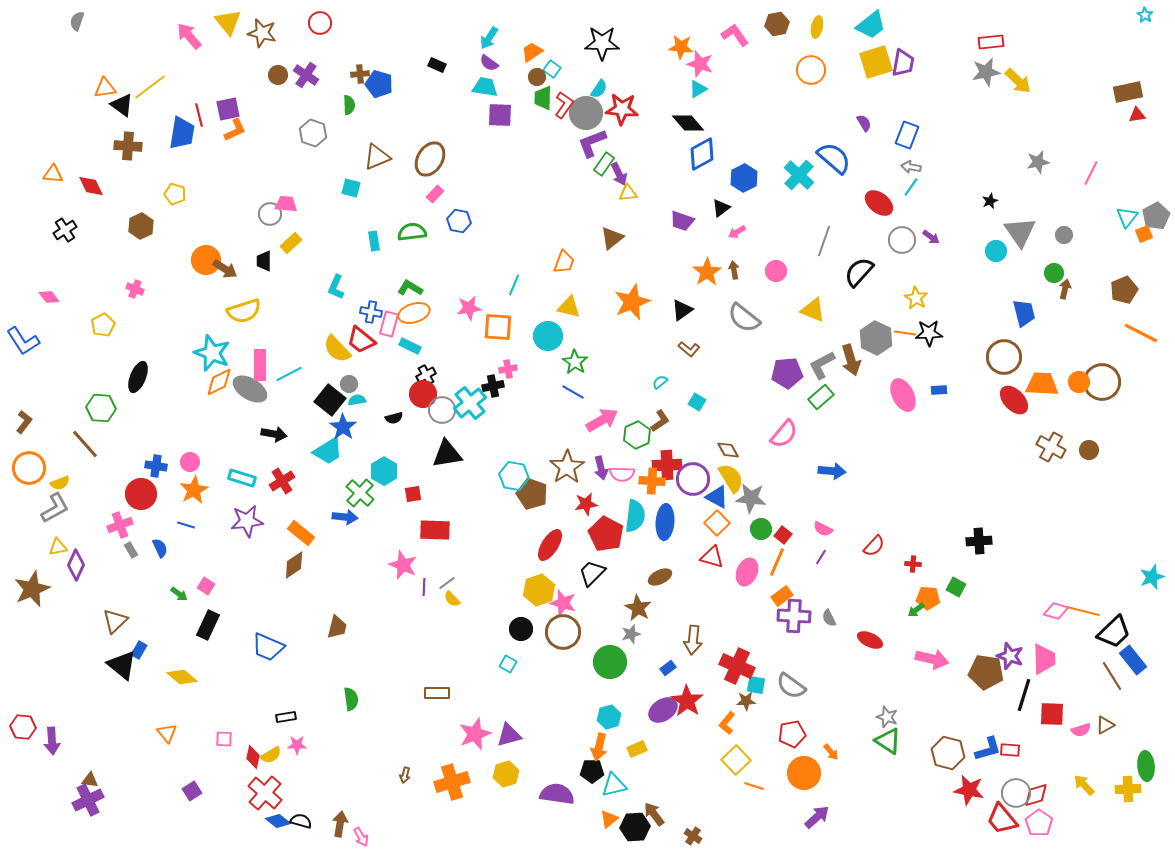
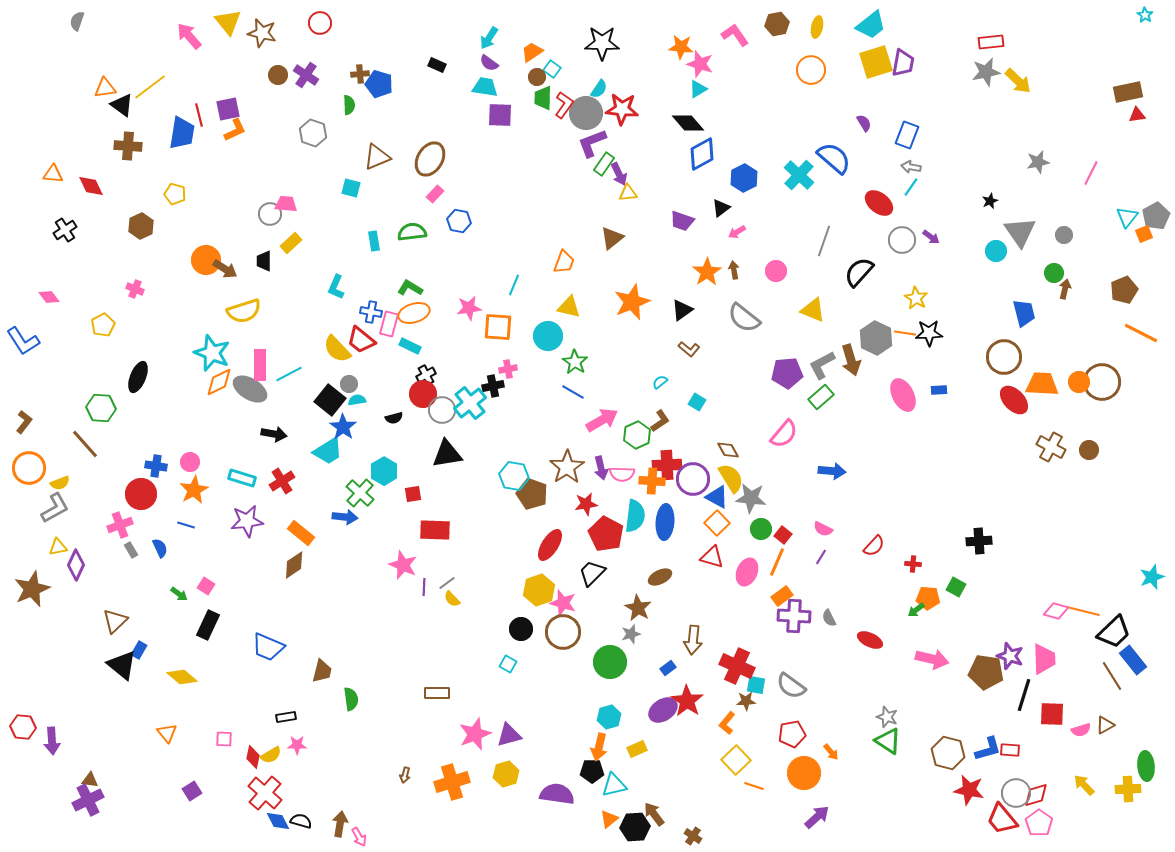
brown trapezoid at (337, 627): moved 15 px left, 44 px down
blue diamond at (278, 821): rotated 25 degrees clockwise
pink arrow at (361, 837): moved 2 px left
